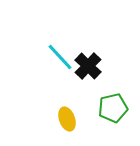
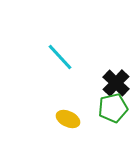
black cross: moved 28 px right, 17 px down
yellow ellipse: moved 1 px right; rotated 45 degrees counterclockwise
